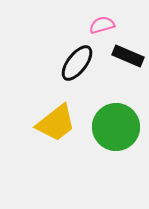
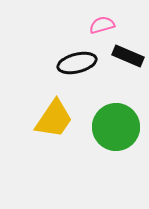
black ellipse: rotated 39 degrees clockwise
yellow trapezoid: moved 2 px left, 4 px up; rotated 18 degrees counterclockwise
